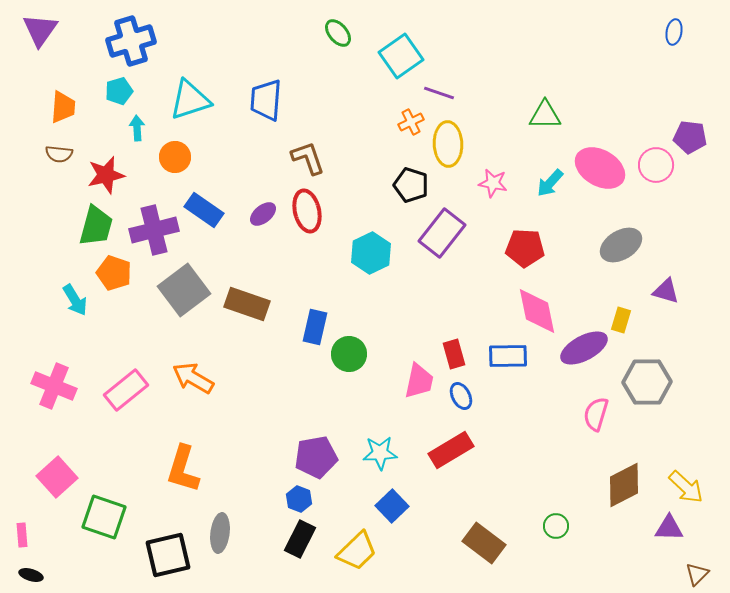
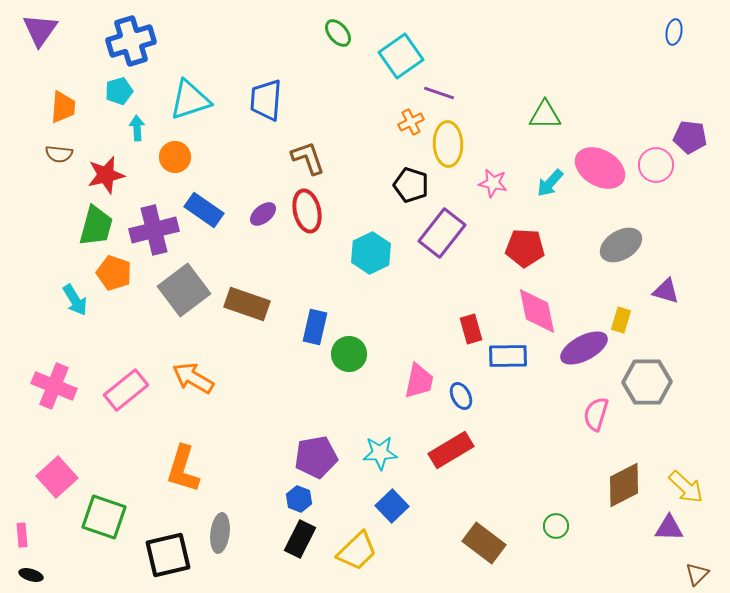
red rectangle at (454, 354): moved 17 px right, 25 px up
